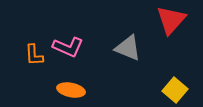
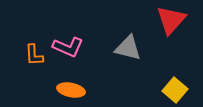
gray triangle: rotated 8 degrees counterclockwise
